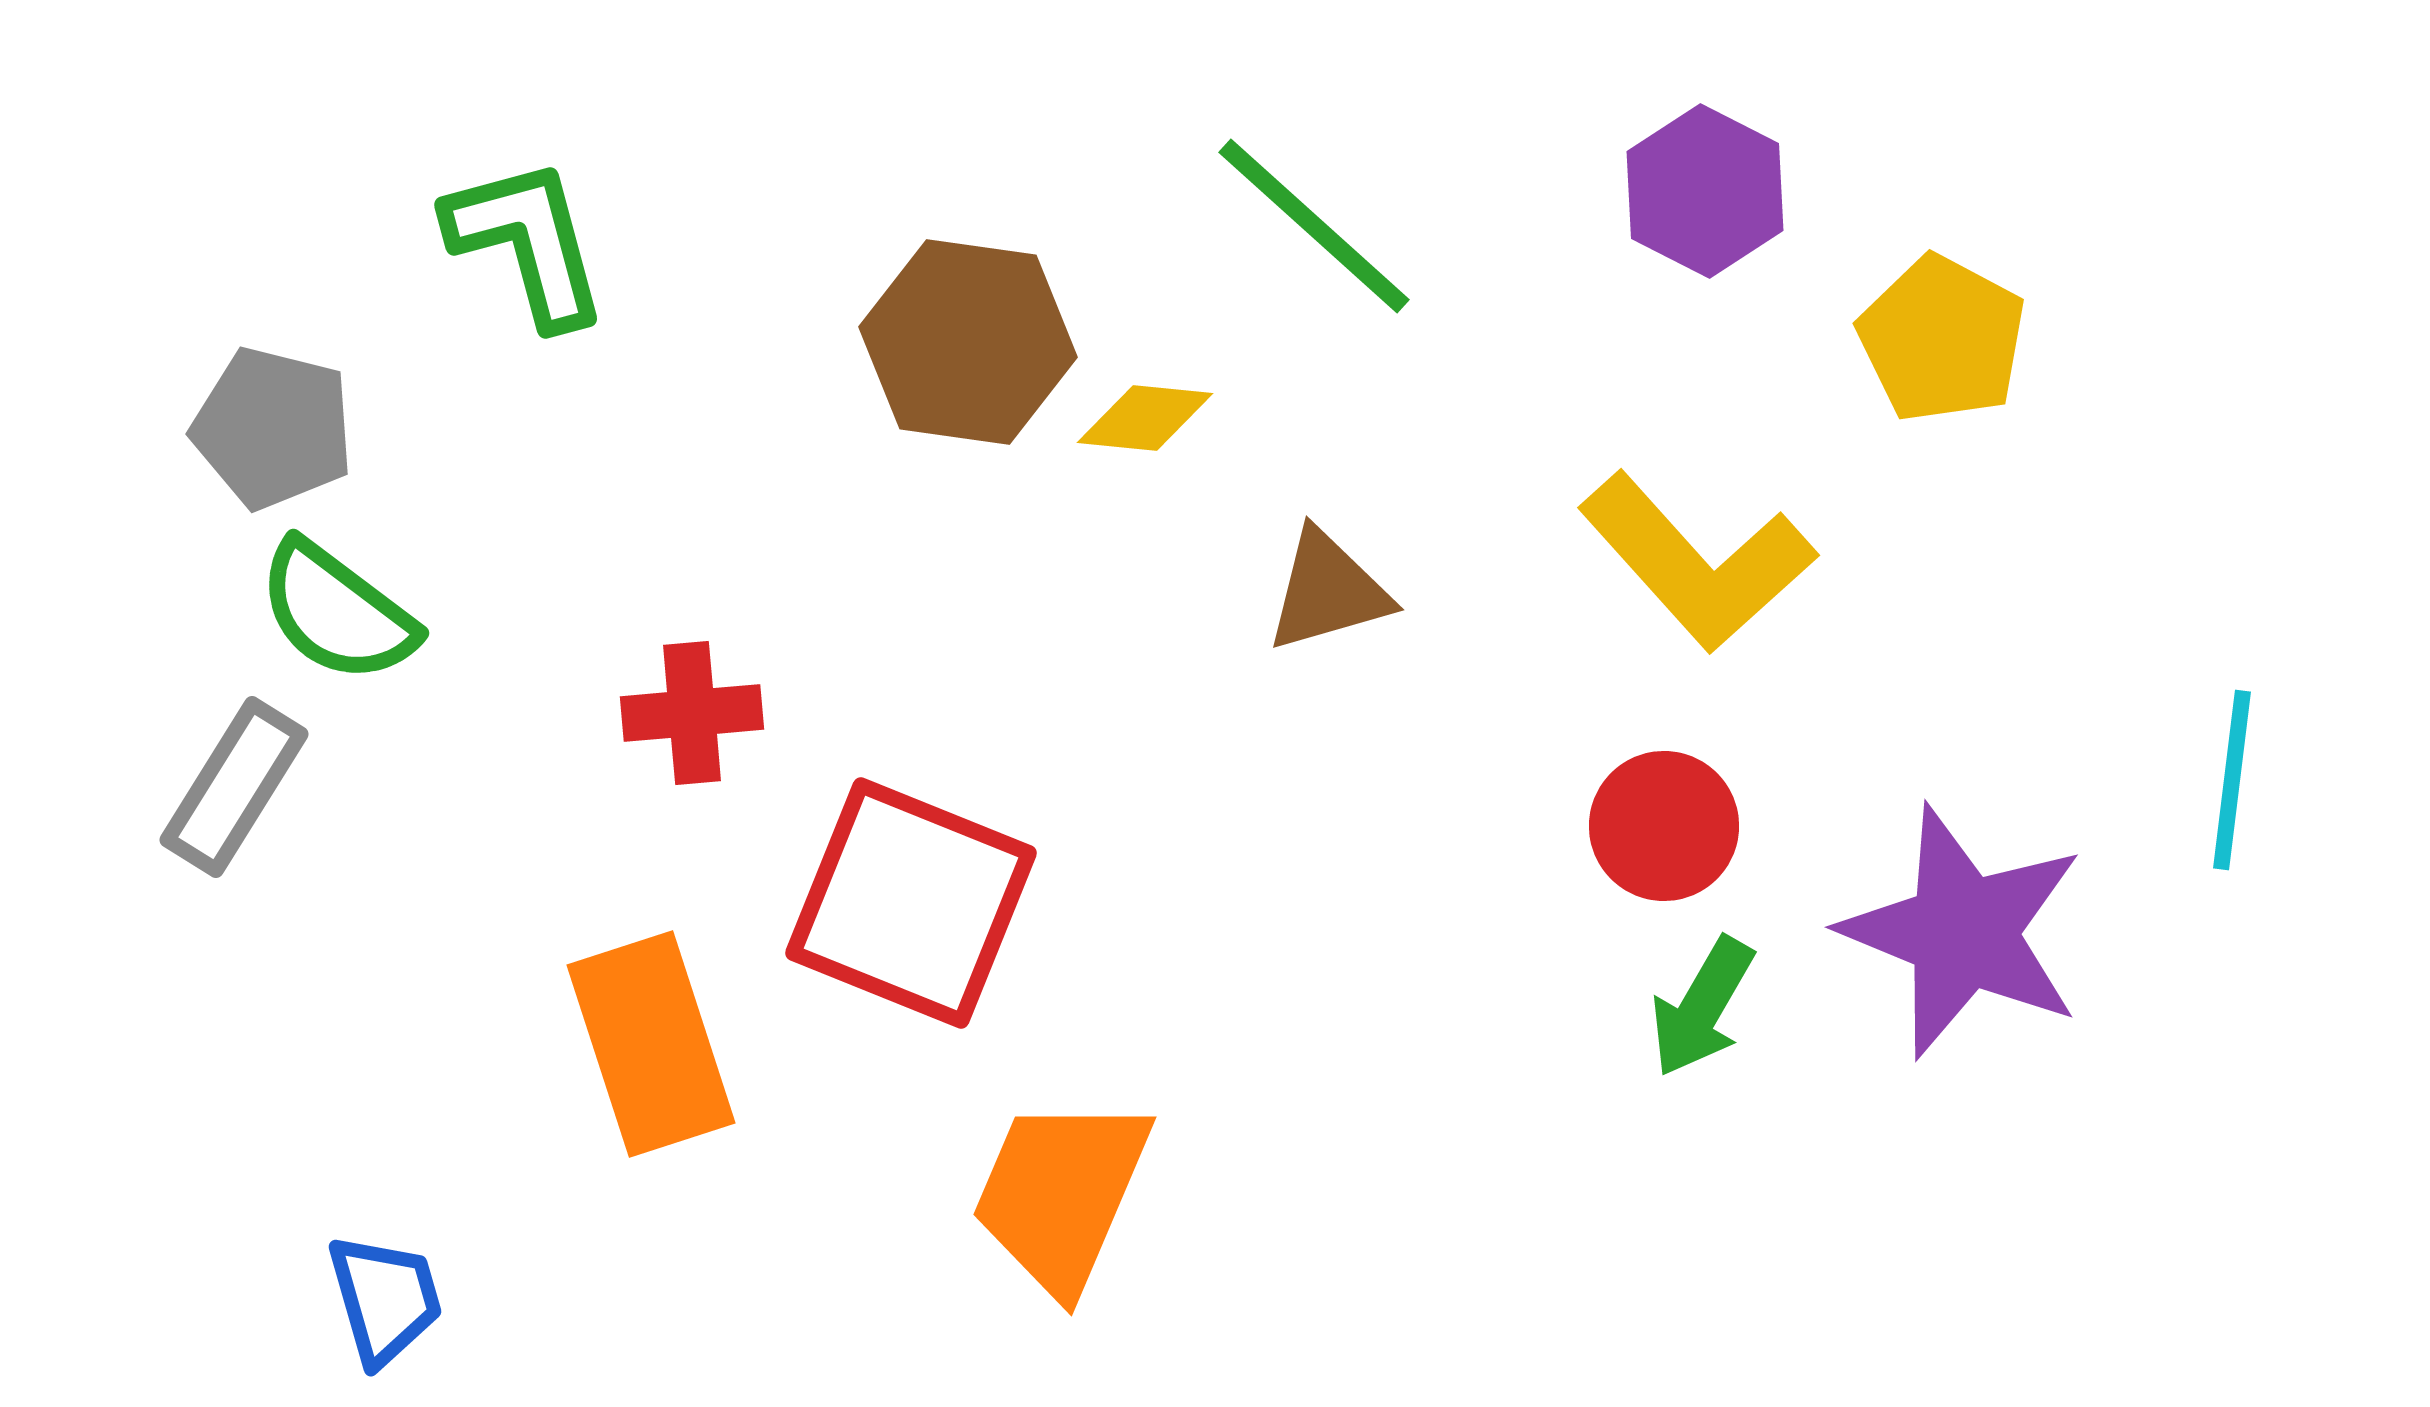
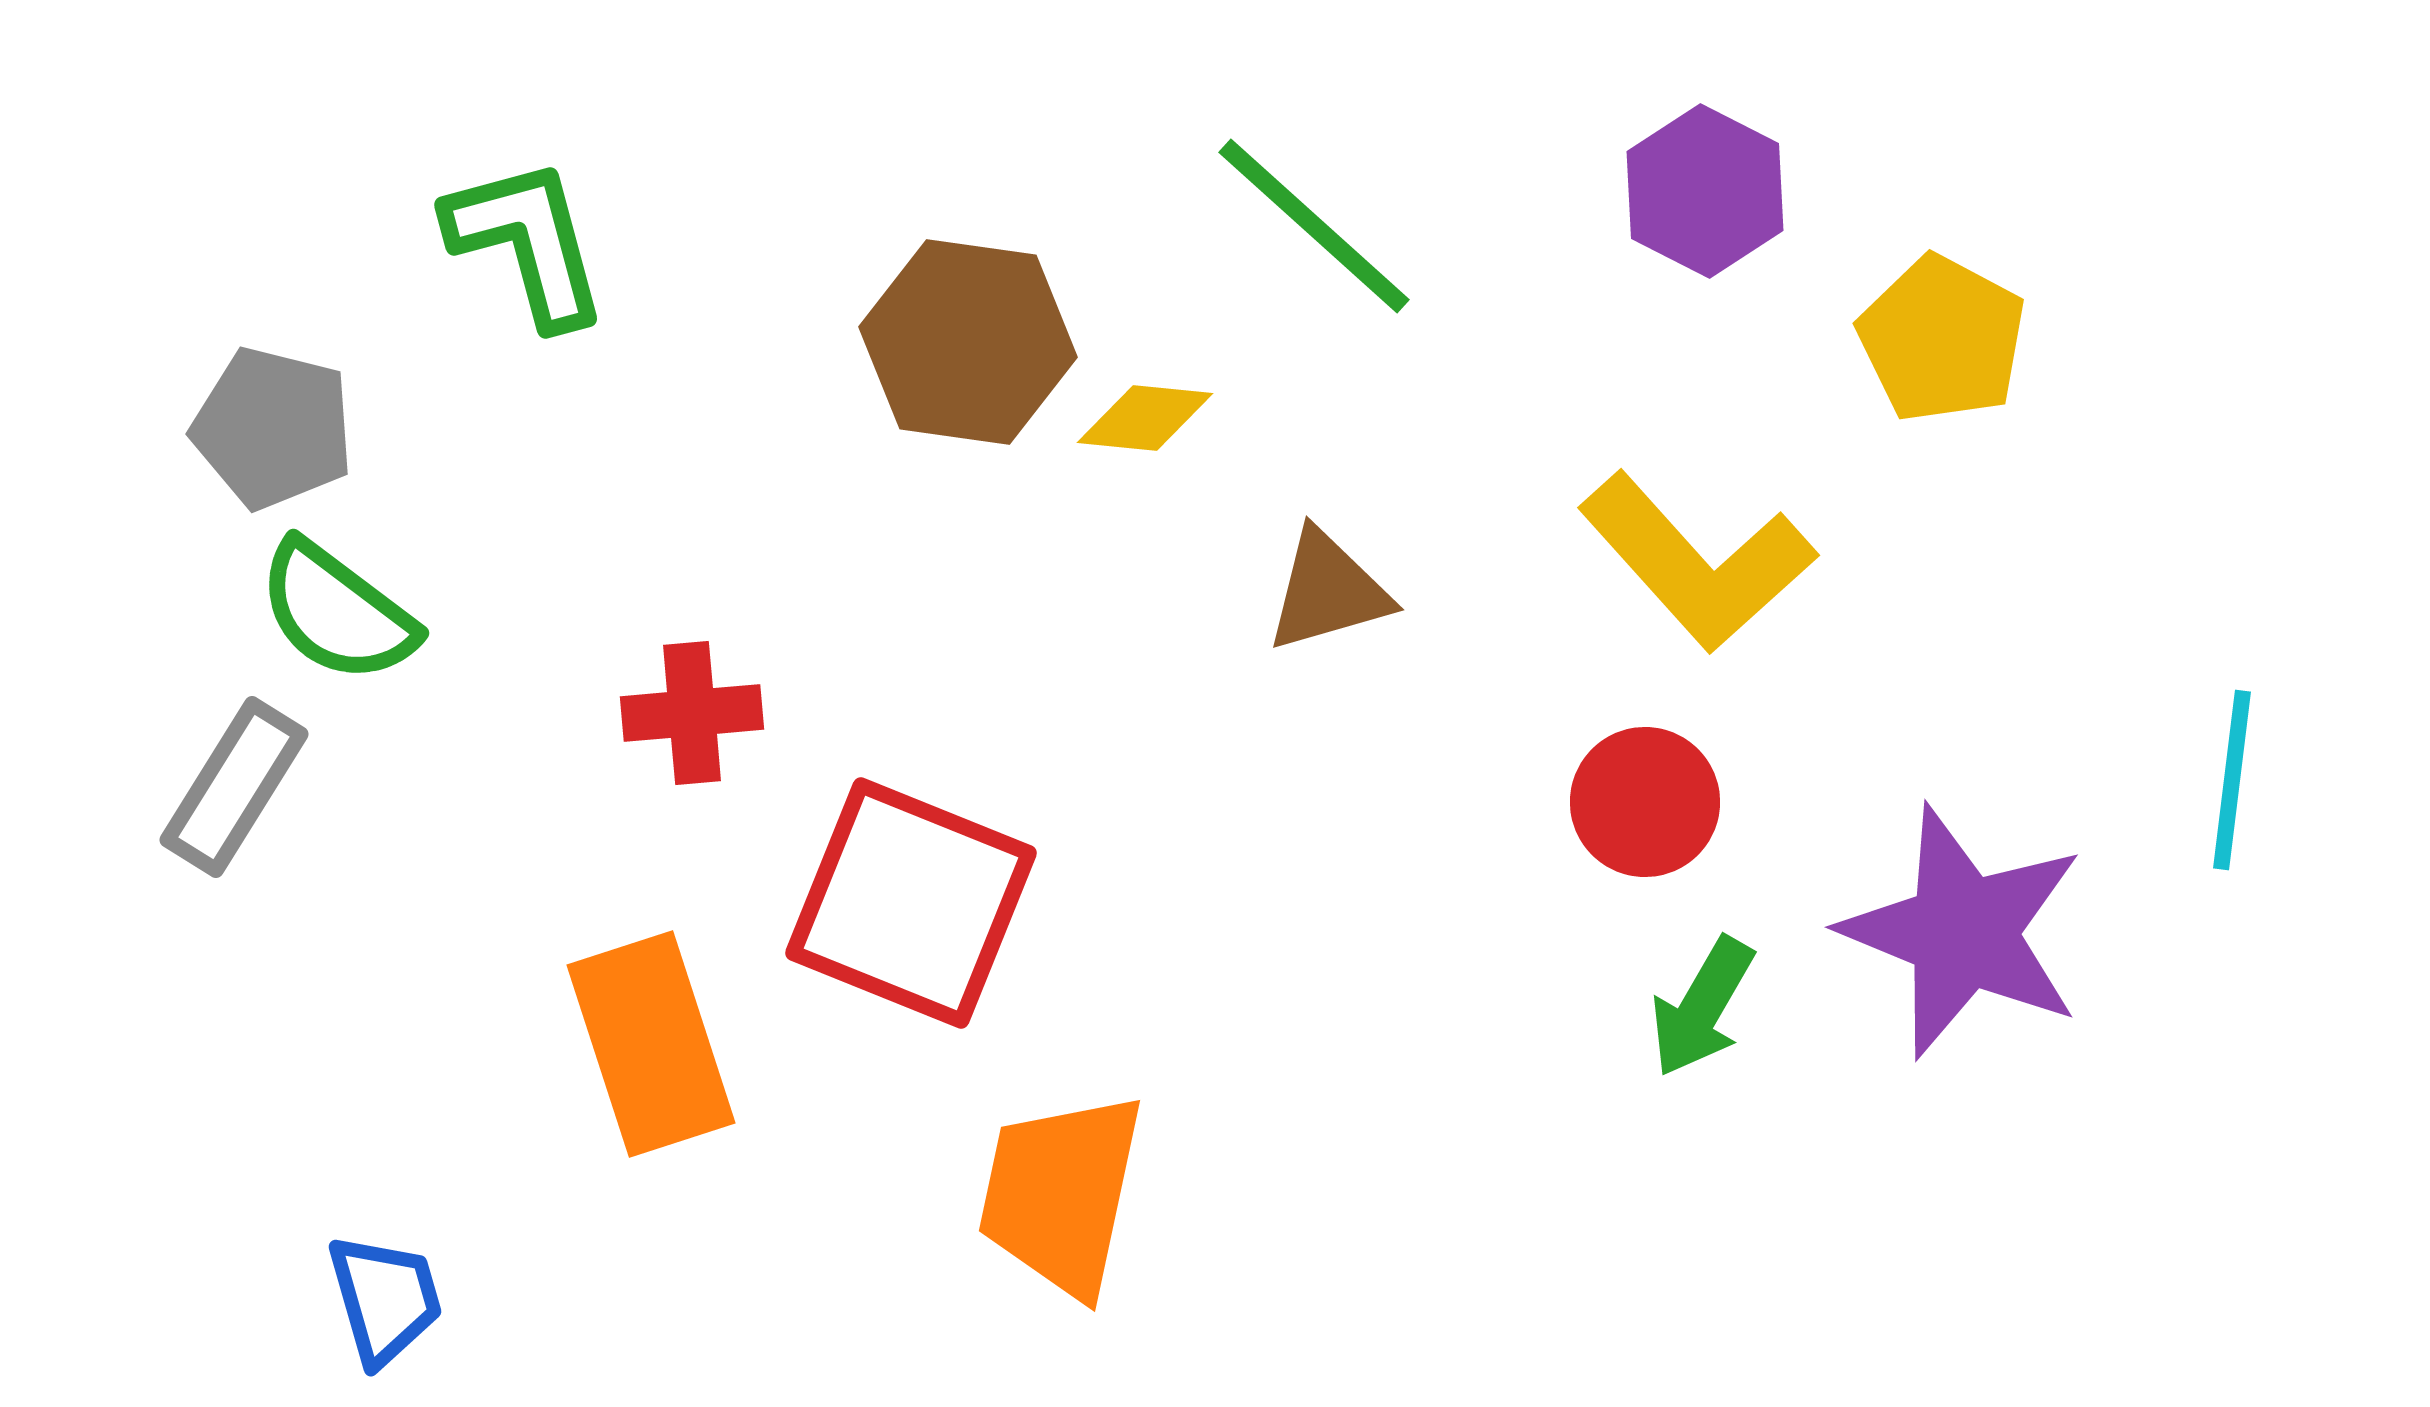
red circle: moved 19 px left, 24 px up
orange trapezoid: rotated 11 degrees counterclockwise
